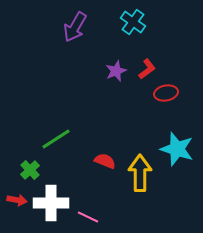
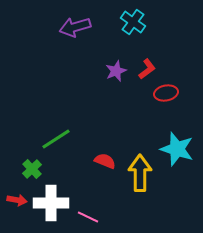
purple arrow: rotated 44 degrees clockwise
green cross: moved 2 px right, 1 px up
